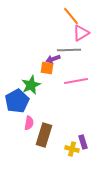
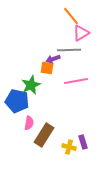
blue pentagon: rotated 30 degrees counterclockwise
brown rectangle: rotated 15 degrees clockwise
yellow cross: moved 3 px left, 2 px up
